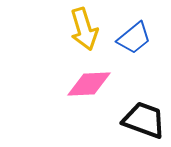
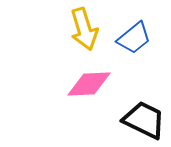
black trapezoid: rotated 6 degrees clockwise
